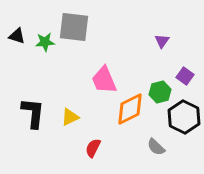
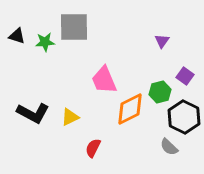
gray square: rotated 8 degrees counterclockwise
black L-shape: rotated 112 degrees clockwise
gray semicircle: moved 13 px right
